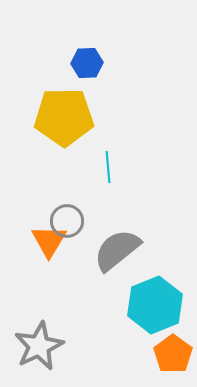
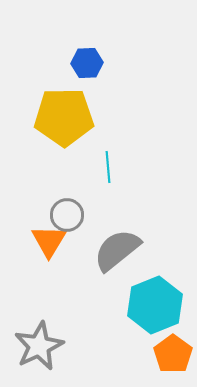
gray circle: moved 6 px up
